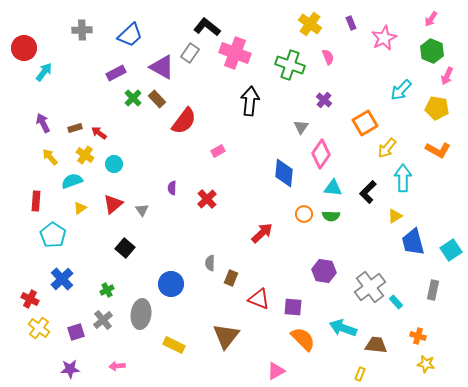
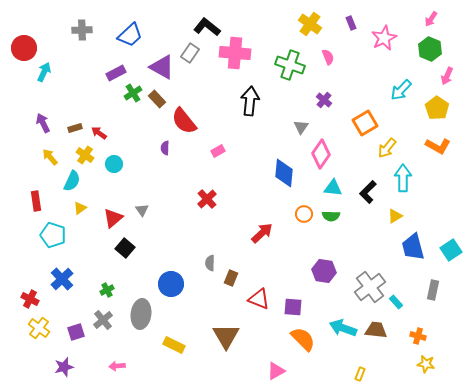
green hexagon at (432, 51): moved 2 px left, 2 px up
pink cross at (235, 53): rotated 16 degrees counterclockwise
cyan arrow at (44, 72): rotated 12 degrees counterclockwise
green cross at (133, 98): moved 5 px up; rotated 12 degrees clockwise
yellow pentagon at (437, 108): rotated 25 degrees clockwise
red semicircle at (184, 121): rotated 104 degrees clockwise
orange L-shape at (438, 150): moved 4 px up
cyan semicircle at (72, 181): rotated 135 degrees clockwise
purple semicircle at (172, 188): moved 7 px left, 40 px up
red rectangle at (36, 201): rotated 12 degrees counterclockwise
red triangle at (113, 204): moved 14 px down
cyan pentagon at (53, 235): rotated 15 degrees counterclockwise
blue trapezoid at (413, 242): moved 5 px down
brown triangle at (226, 336): rotated 8 degrees counterclockwise
brown trapezoid at (376, 345): moved 15 px up
purple star at (70, 369): moved 6 px left, 2 px up; rotated 12 degrees counterclockwise
